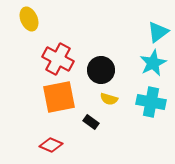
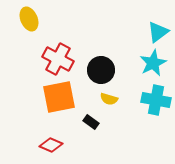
cyan cross: moved 5 px right, 2 px up
